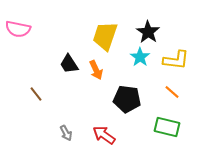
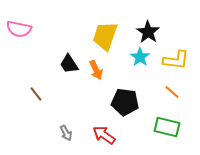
pink semicircle: moved 1 px right
black pentagon: moved 2 px left, 3 px down
